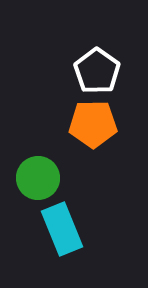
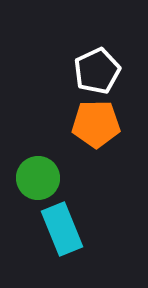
white pentagon: rotated 12 degrees clockwise
orange pentagon: moved 3 px right
